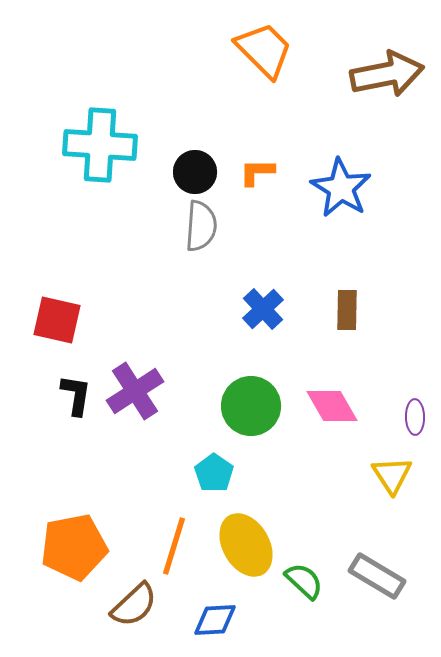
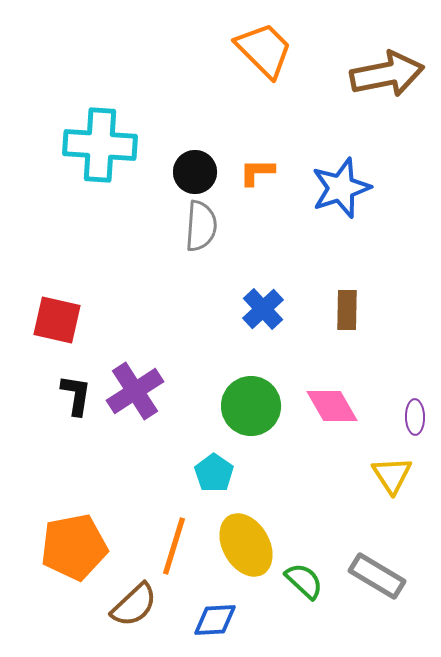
blue star: rotated 22 degrees clockwise
